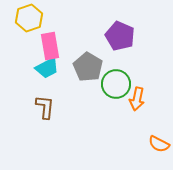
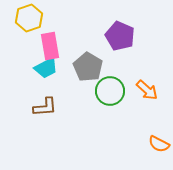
cyan trapezoid: moved 1 px left
green circle: moved 6 px left, 7 px down
orange arrow: moved 10 px right, 9 px up; rotated 60 degrees counterclockwise
brown L-shape: rotated 80 degrees clockwise
